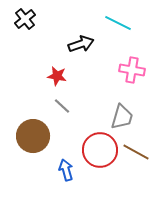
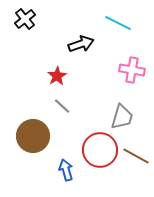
red star: rotated 30 degrees clockwise
brown line: moved 4 px down
